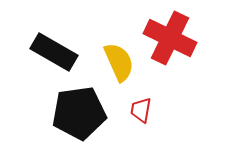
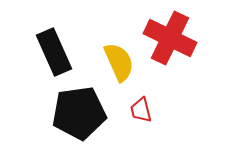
black rectangle: rotated 36 degrees clockwise
red trapezoid: rotated 24 degrees counterclockwise
